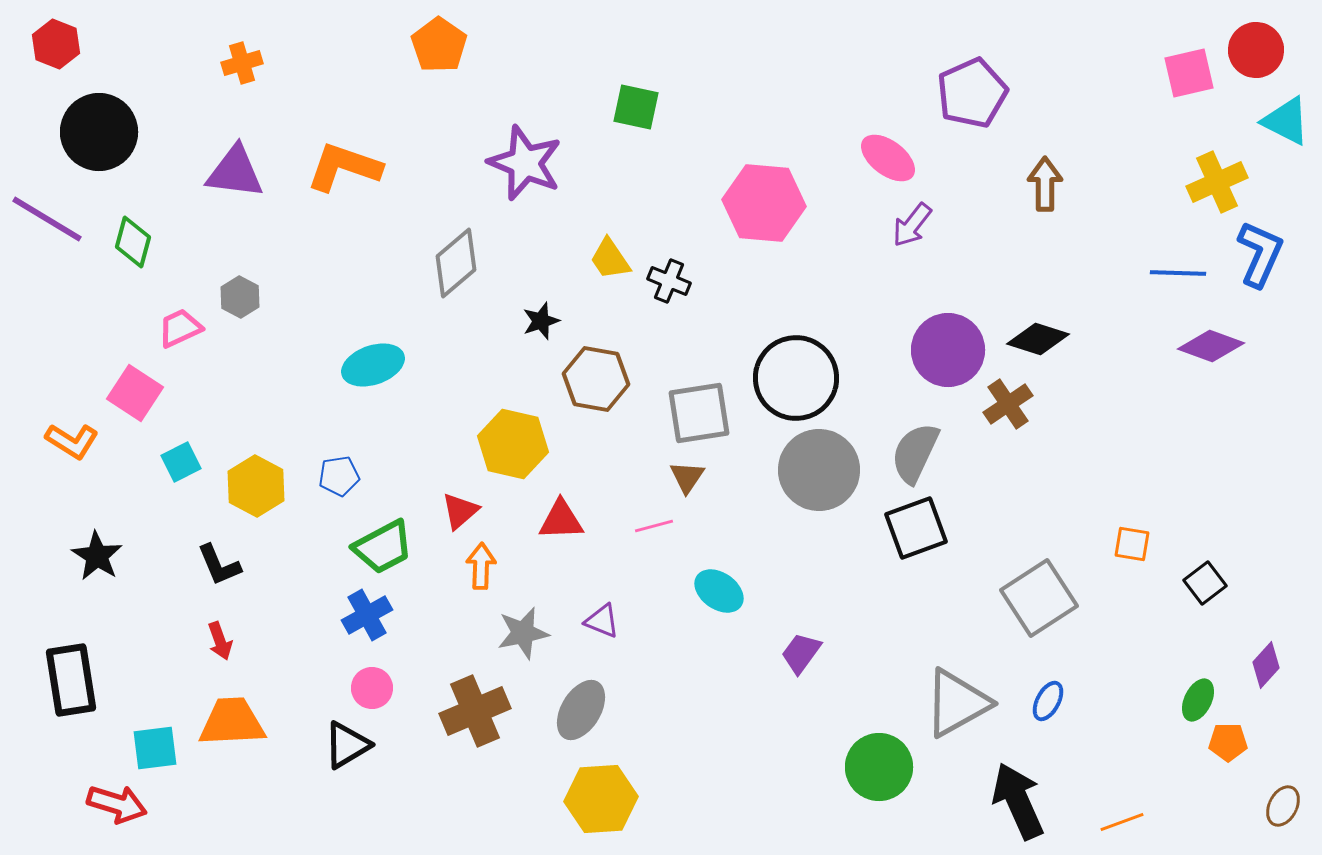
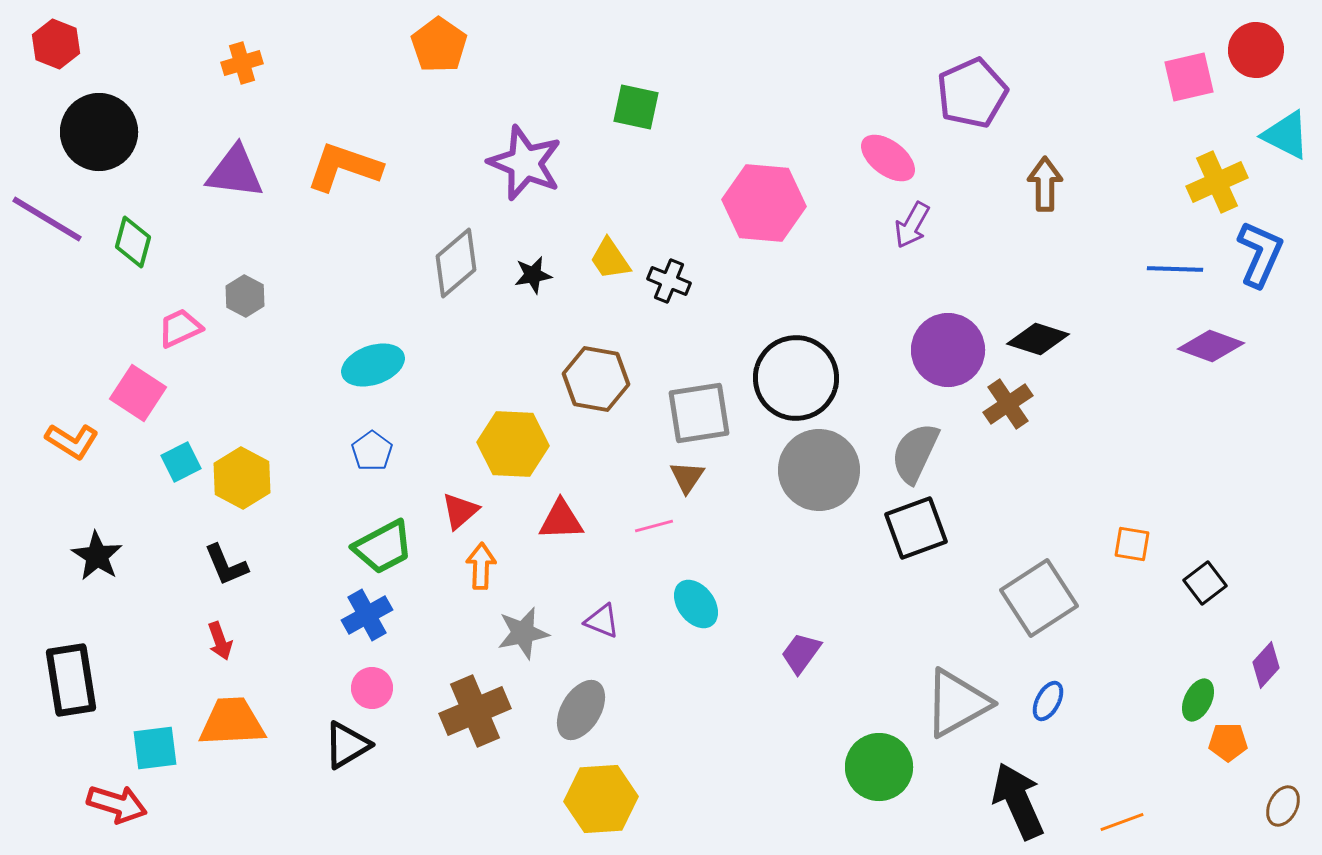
pink square at (1189, 73): moved 4 px down
cyan triangle at (1286, 121): moved 14 px down
purple arrow at (912, 225): rotated 9 degrees counterclockwise
blue line at (1178, 273): moved 3 px left, 4 px up
gray hexagon at (240, 297): moved 5 px right, 1 px up
black star at (541, 321): moved 8 px left, 46 px up; rotated 9 degrees clockwise
pink square at (135, 393): moved 3 px right
yellow hexagon at (513, 444): rotated 10 degrees counterclockwise
blue pentagon at (339, 476): moved 33 px right, 25 px up; rotated 27 degrees counterclockwise
yellow hexagon at (256, 486): moved 14 px left, 8 px up
black L-shape at (219, 565): moved 7 px right
cyan ellipse at (719, 591): moved 23 px left, 13 px down; rotated 18 degrees clockwise
